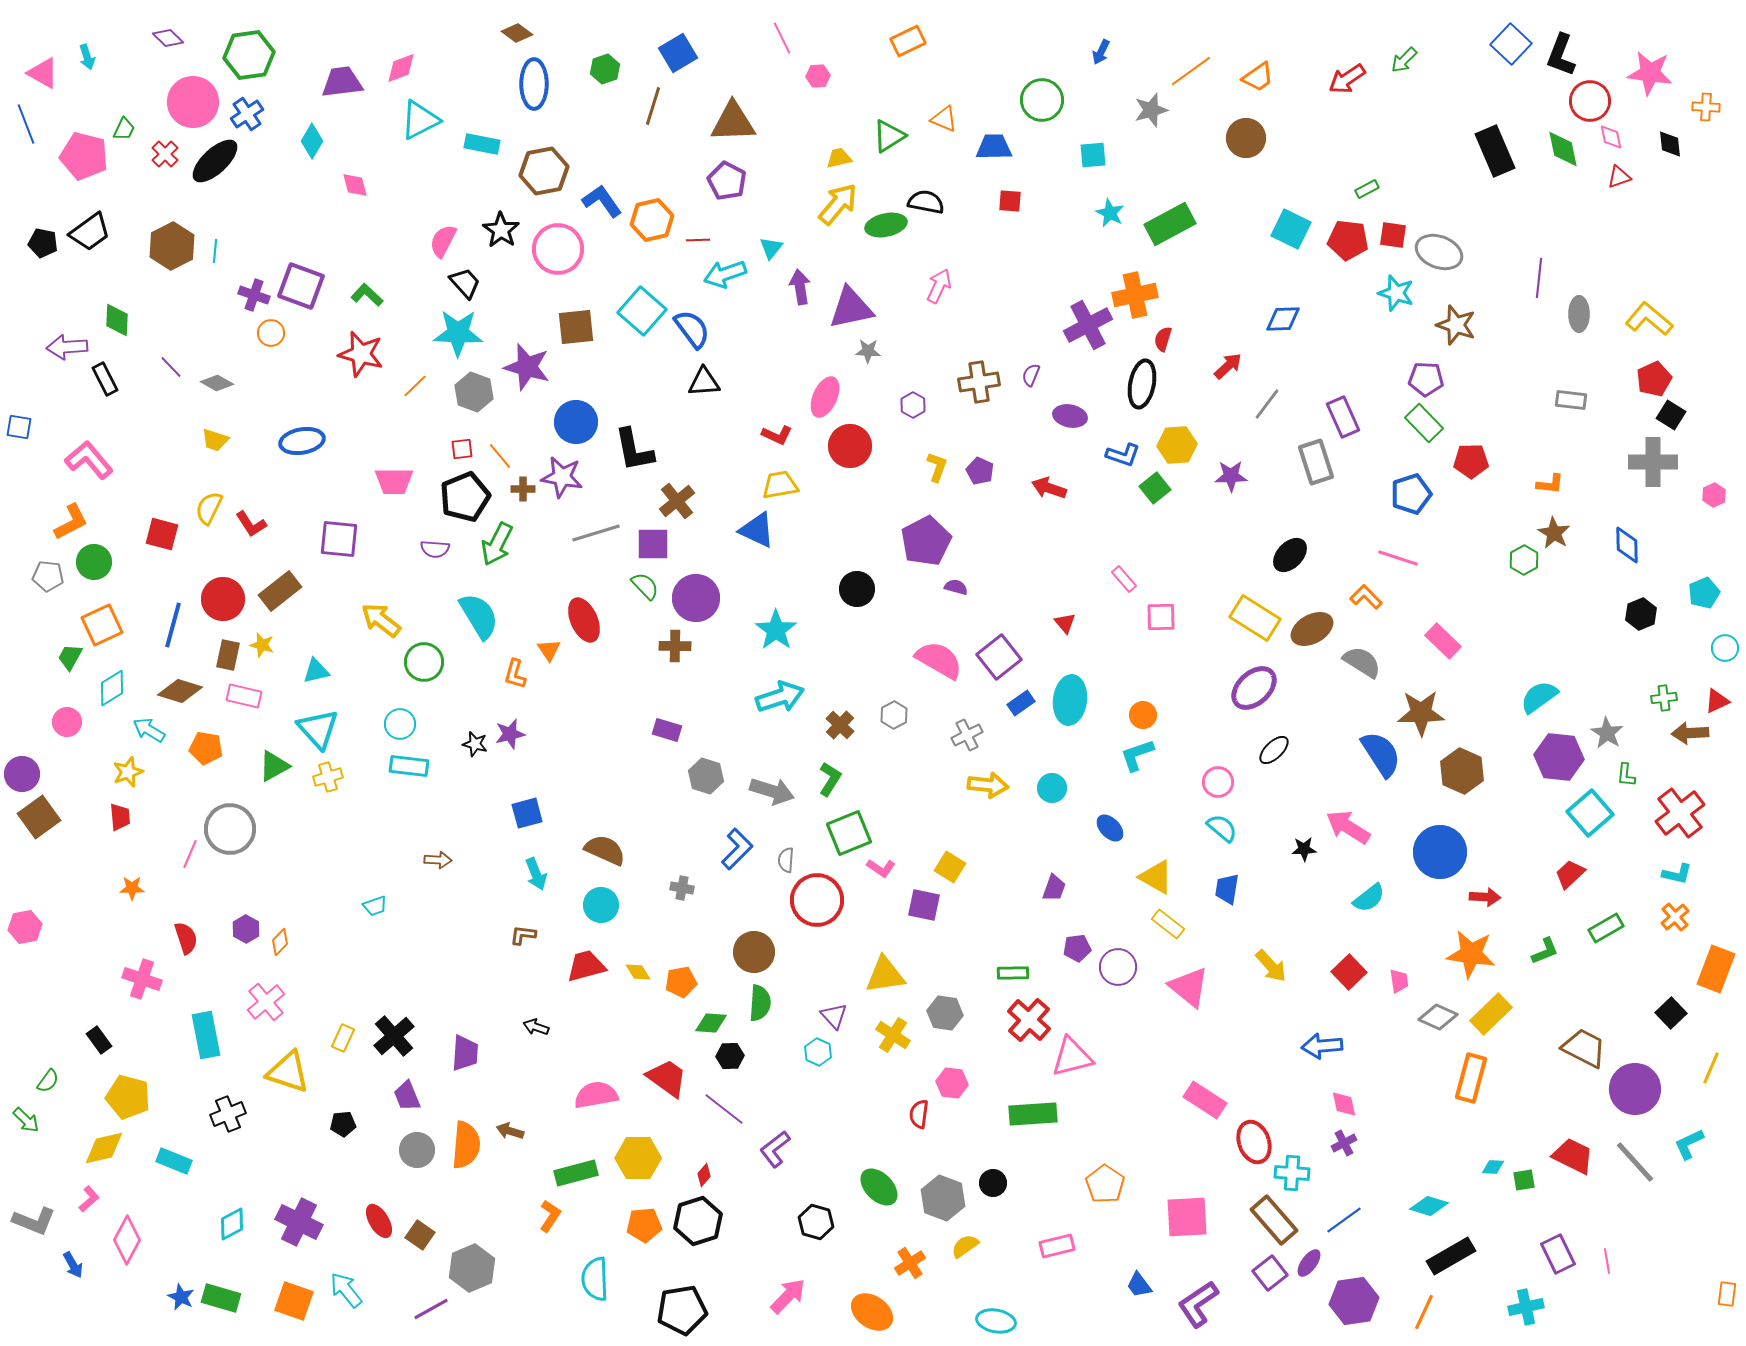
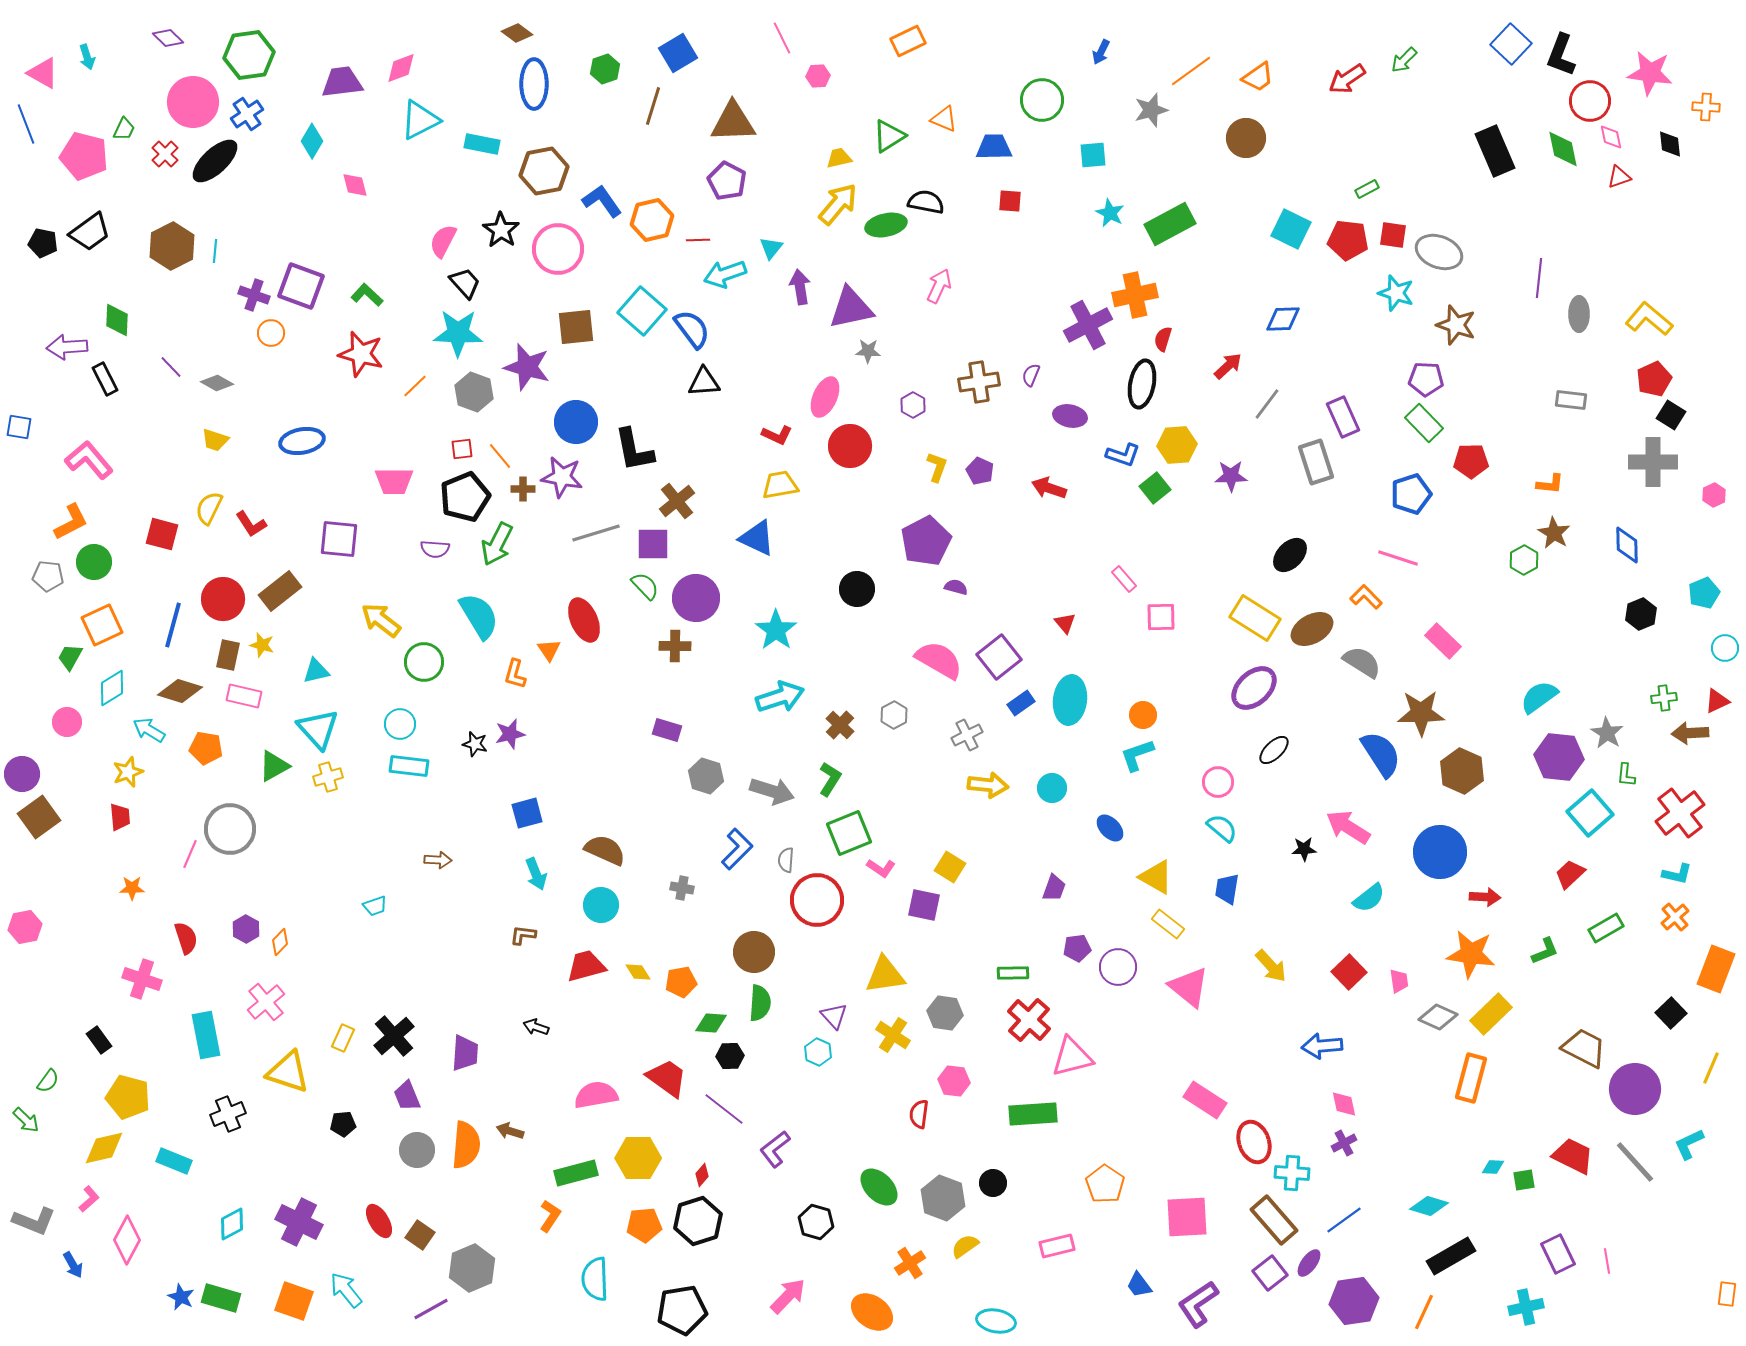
blue triangle at (757, 530): moved 8 px down
pink hexagon at (952, 1083): moved 2 px right, 2 px up
red diamond at (704, 1175): moved 2 px left
